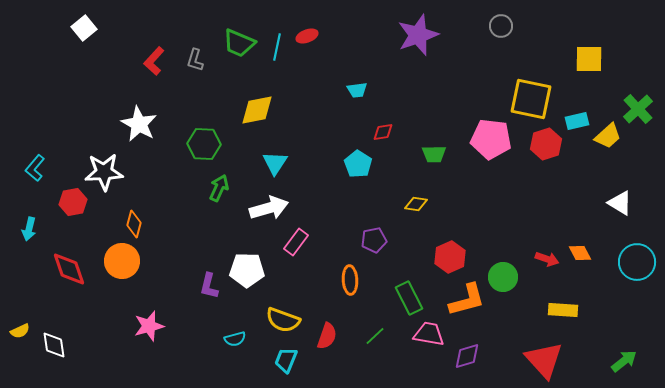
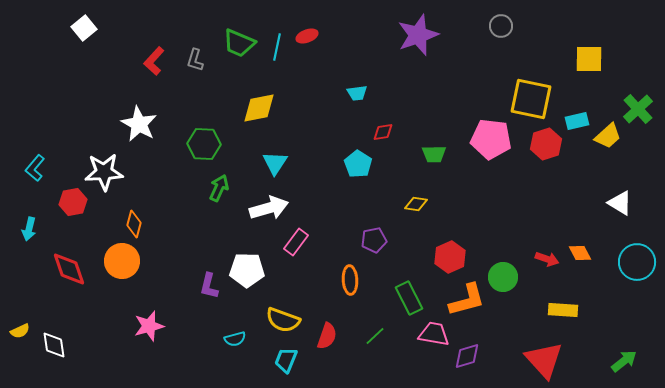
cyan trapezoid at (357, 90): moved 3 px down
yellow diamond at (257, 110): moved 2 px right, 2 px up
pink trapezoid at (429, 334): moved 5 px right
